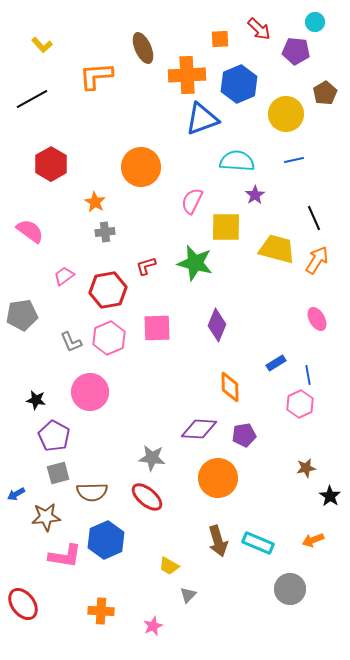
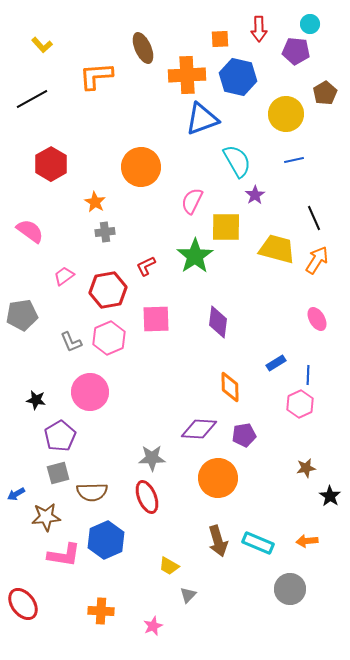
cyan circle at (315, 22): moved 5 px left, 2 px down
red arrow at (259, 29): rotated 45 degrees clockwise
blue hexagon at (239, 84): moved 1 px left, 7 px up; rotated 24 degrees counterclockwise
cyan semicircle at (237, 161): rotated 56 degrees clockwise
green star at (195, 263): moved 7 px up; rotated 24 degrees clockwise
red L-shape at (146, 266): rotated 10 degrees counterclockwise
purple diamond at (217, 325): moved 1 px right, 3 px up; rotated 16 degrees counterclockwise
pink square at (157, 328): moved 1 px left, 9 px up
blue line at (308, 375): rotated 12 degrees clockwise
purple pentagon at (54, 436): moved 6 px right; rotated 12 degrees clockwise
gray star at (152, 458): rotated 8 degrees counterclockwise
red ellipse at (147, 497): rotated 28 degrees clockwise
orange arrow at (313, 540): moved 6 px left, 1 px down; rotated 15 degrees clockwise
pink L-shape at (65, 556): moved 1 px left, 1 px up
